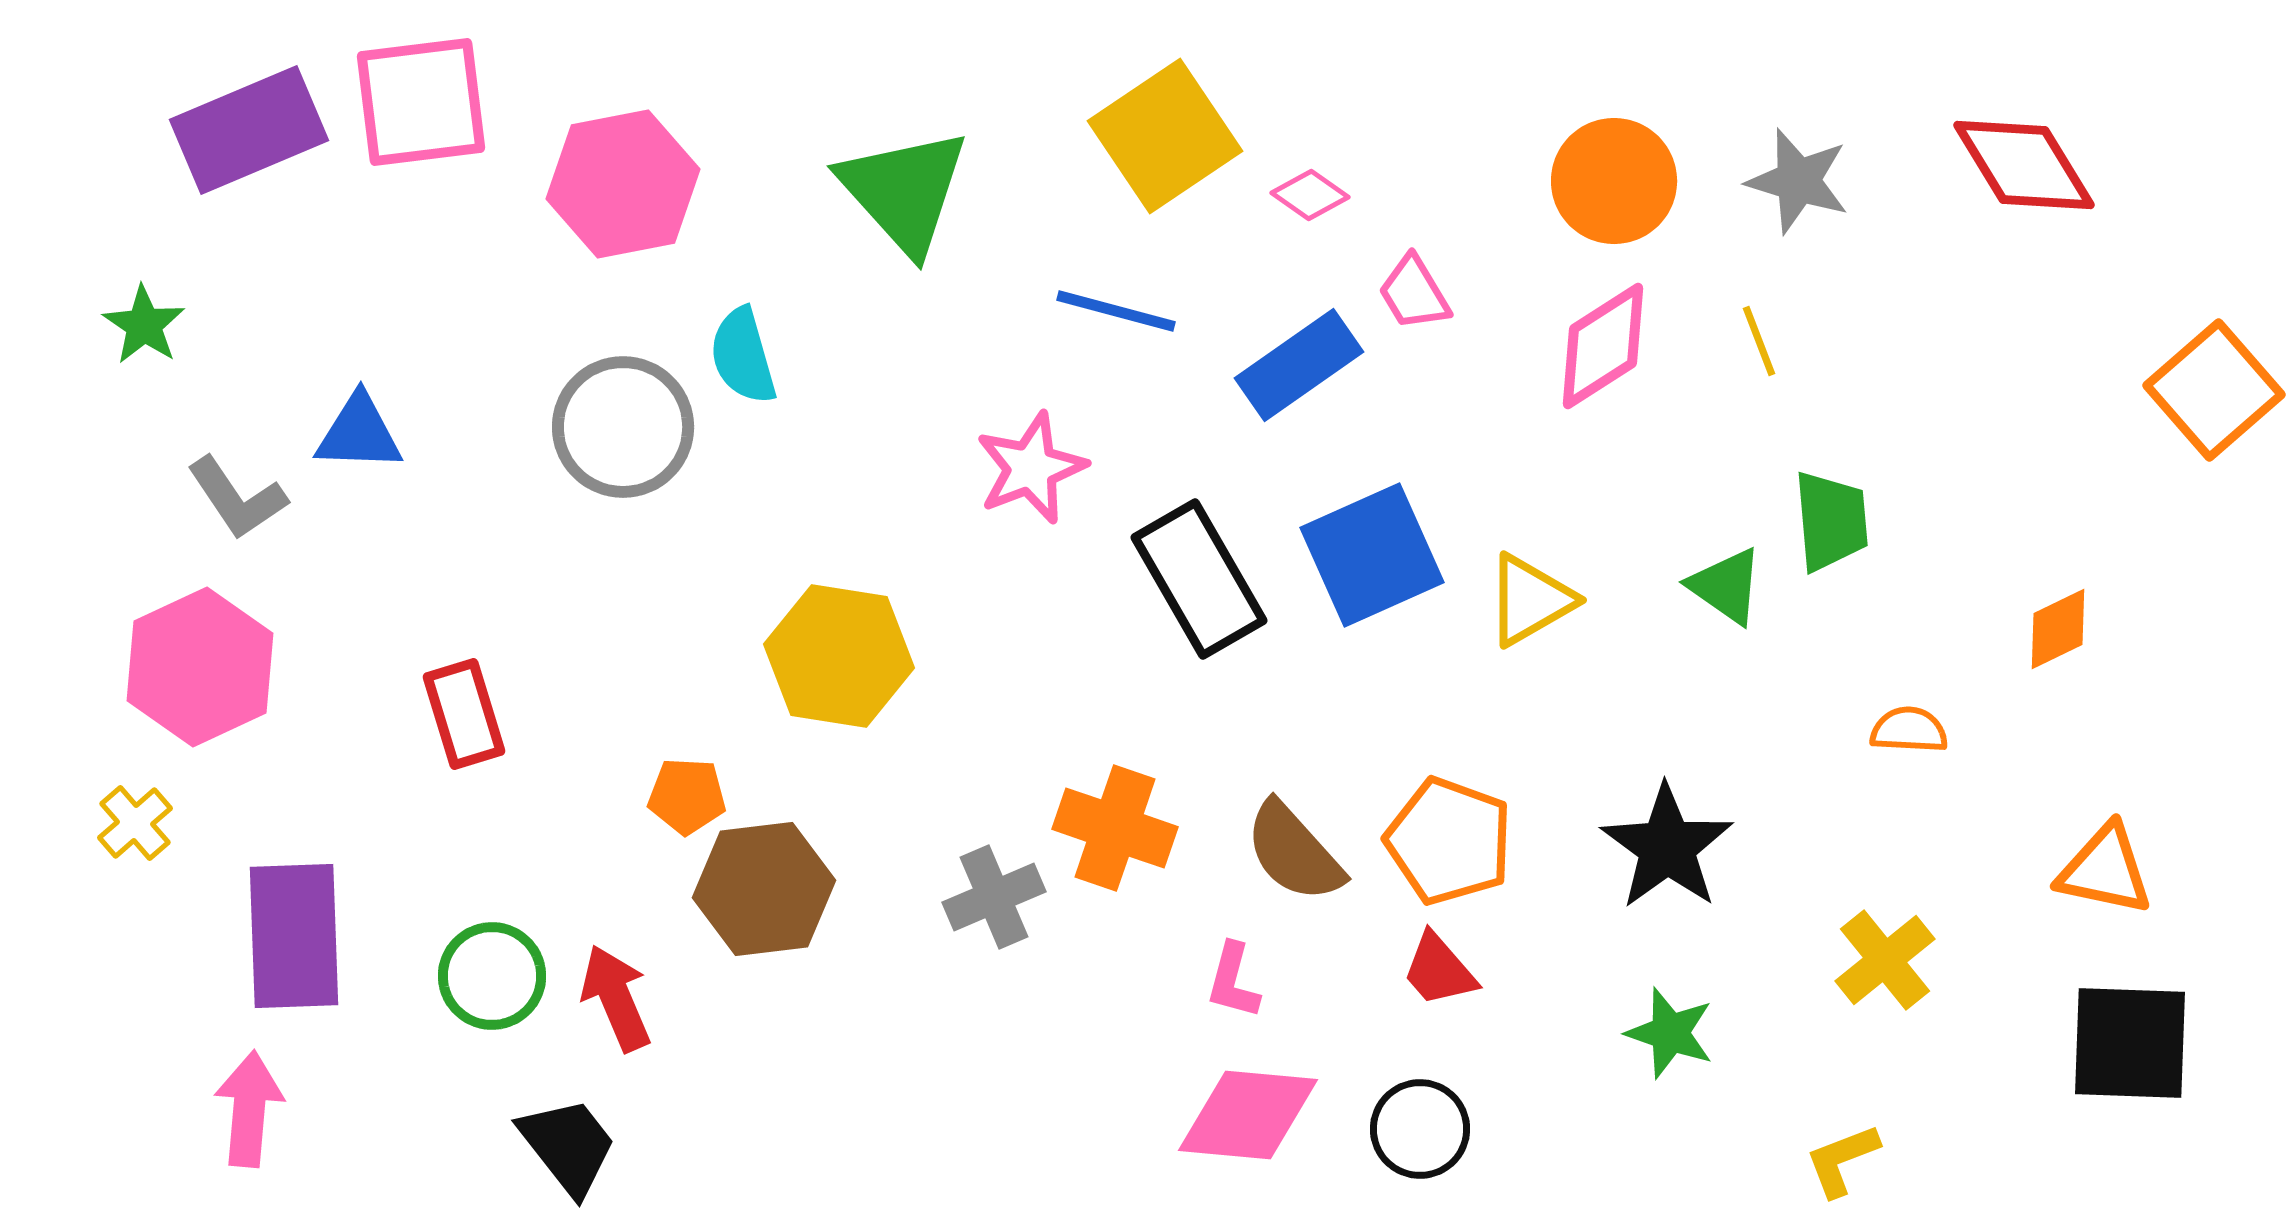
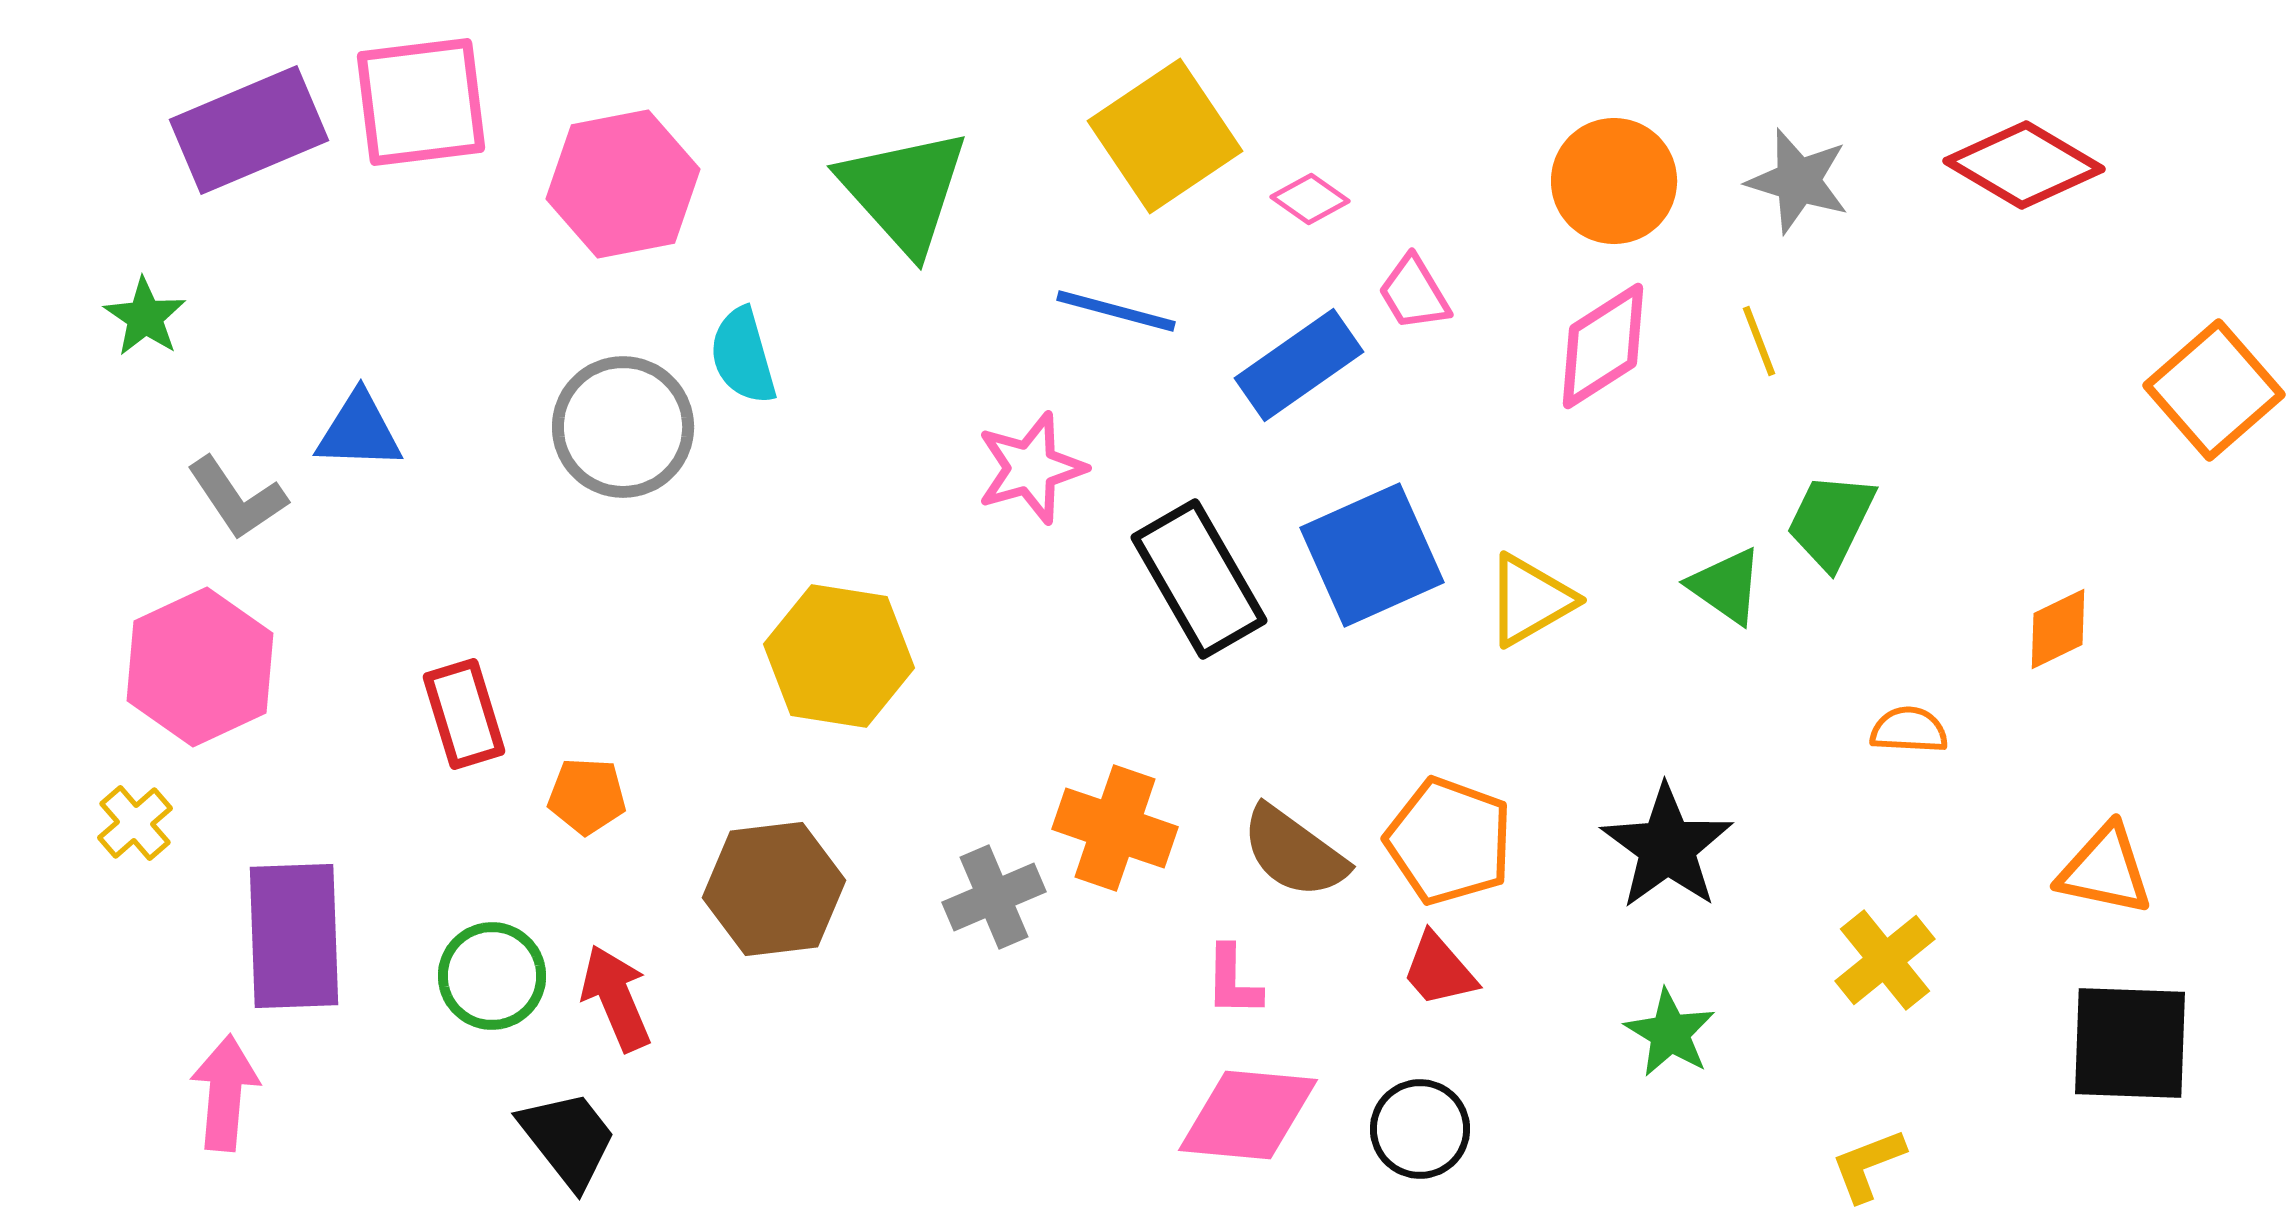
red diamond at (2024, 165): rotated 28 degrees counterclockwise
pink diamond at (1310, 195): moved 4 px down
green star at (144, 325): moved 1 px right, 8 px up
blue triangle at (359, 433): moved 2 px up
pink star at (1031, 468): rotated 5 degrees clockwise
green trapezoid at (1831, 521): rotated 149 degrees counterclockwise
orange pentagon at (687, 796): moved 100 px left
brown semicircle at (1294, 852): rotated 12 degrees counterclockwise
brown hexagon at (764, 889): moved 10 px right
pink L-shape at (1233, 981): rotated 14 degrees counterclockwise
green star at (1670, 1033): rotated 12 degrees clockwise
pink arrow at (249, 1109): moved 24 px left, 16 px up
black trapezoid at (568, 1146): moved 7 px up
yellow L-shape at (1842, 1160): moved 26 px right, 5 px down
